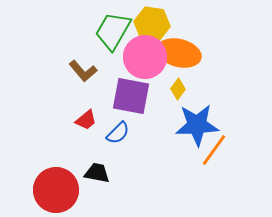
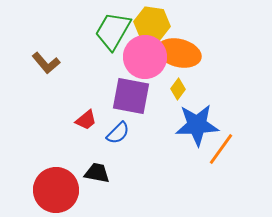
brown L-shape: moved 37 px left, 8 px up
orange line: moved 7 px right, 1 px up
